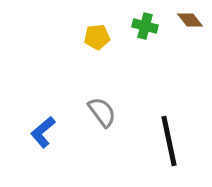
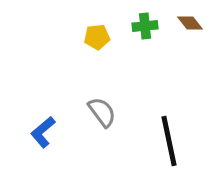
brown diamond: moved 3 px down
green cross: rotated 20 degrees counterclockwise
